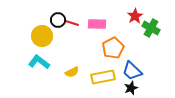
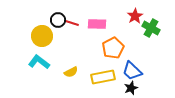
yellow semicircle: moved 1 px left
